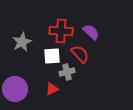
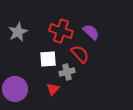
red cross: rotated 15 degrees clockwise
gray star: moved 4 px left, 10 px up
white square: moved 4 px left, 3 px down
red triangle: moved 1 px right; rotated 24 degrees counterclockwise
